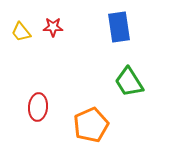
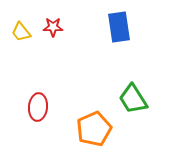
green trapezoid: moved 4 px right, 17 px down
orange pentagon: moved 3 px right, 4 px down
